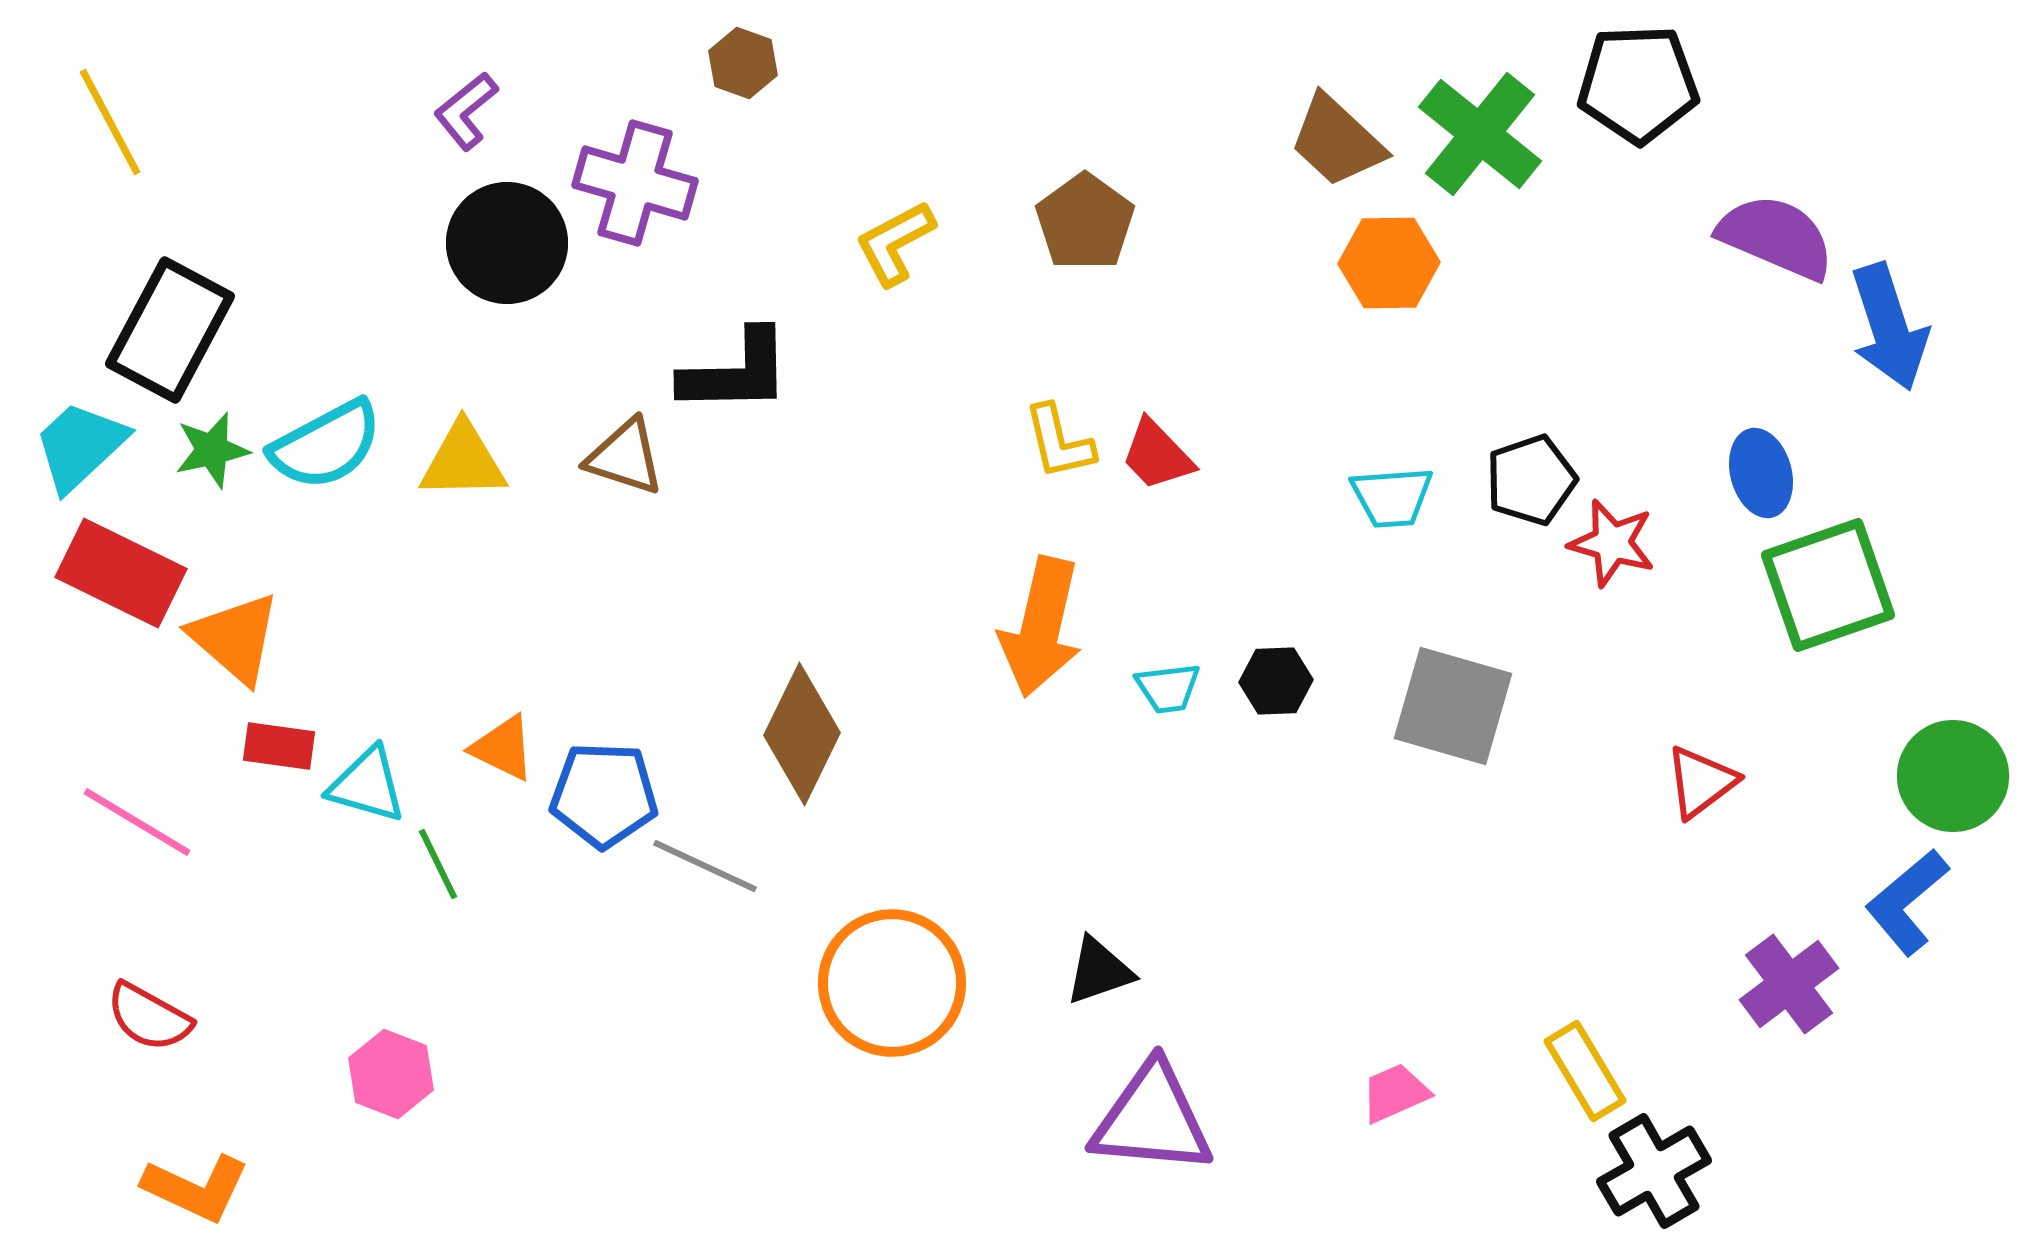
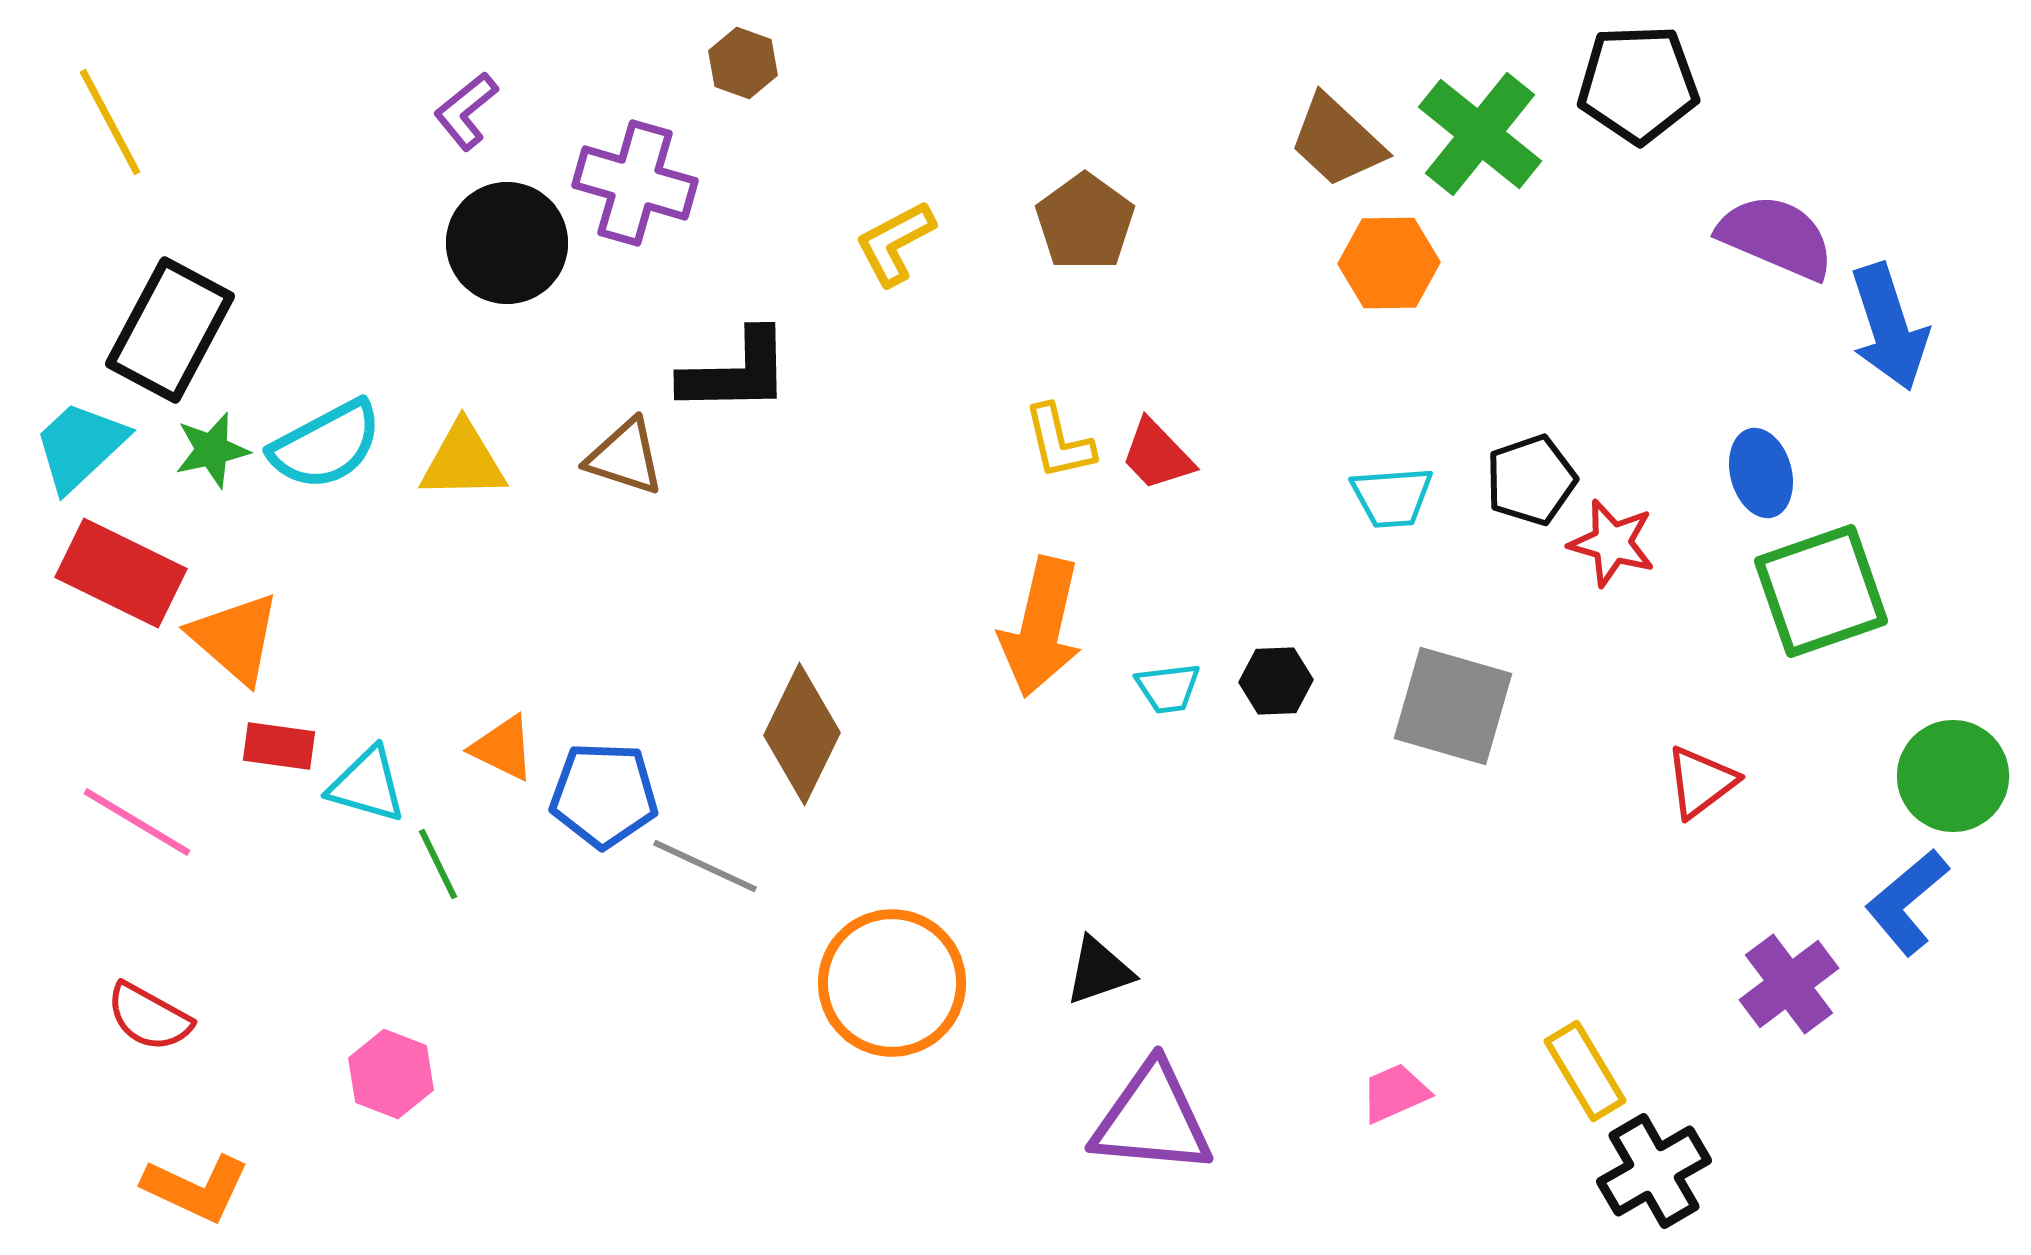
green square at (1828, 585): moved 7 px left, 6 px down
